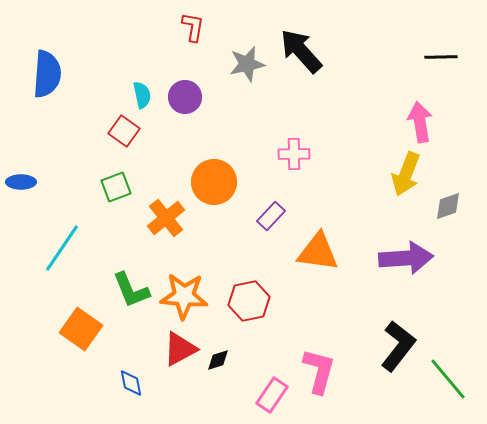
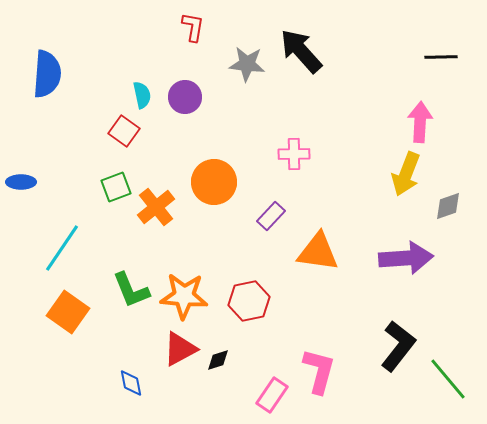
gray star: rotated 18 degrees clockwise
pink arrow: rotated 12 degrees clockwise
orange cross: moved 10 px left, 11 px up
orange square: moved 13 px left, 17 px up
